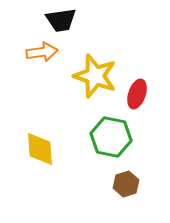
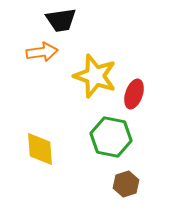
red ellipse: moved 3 px left
